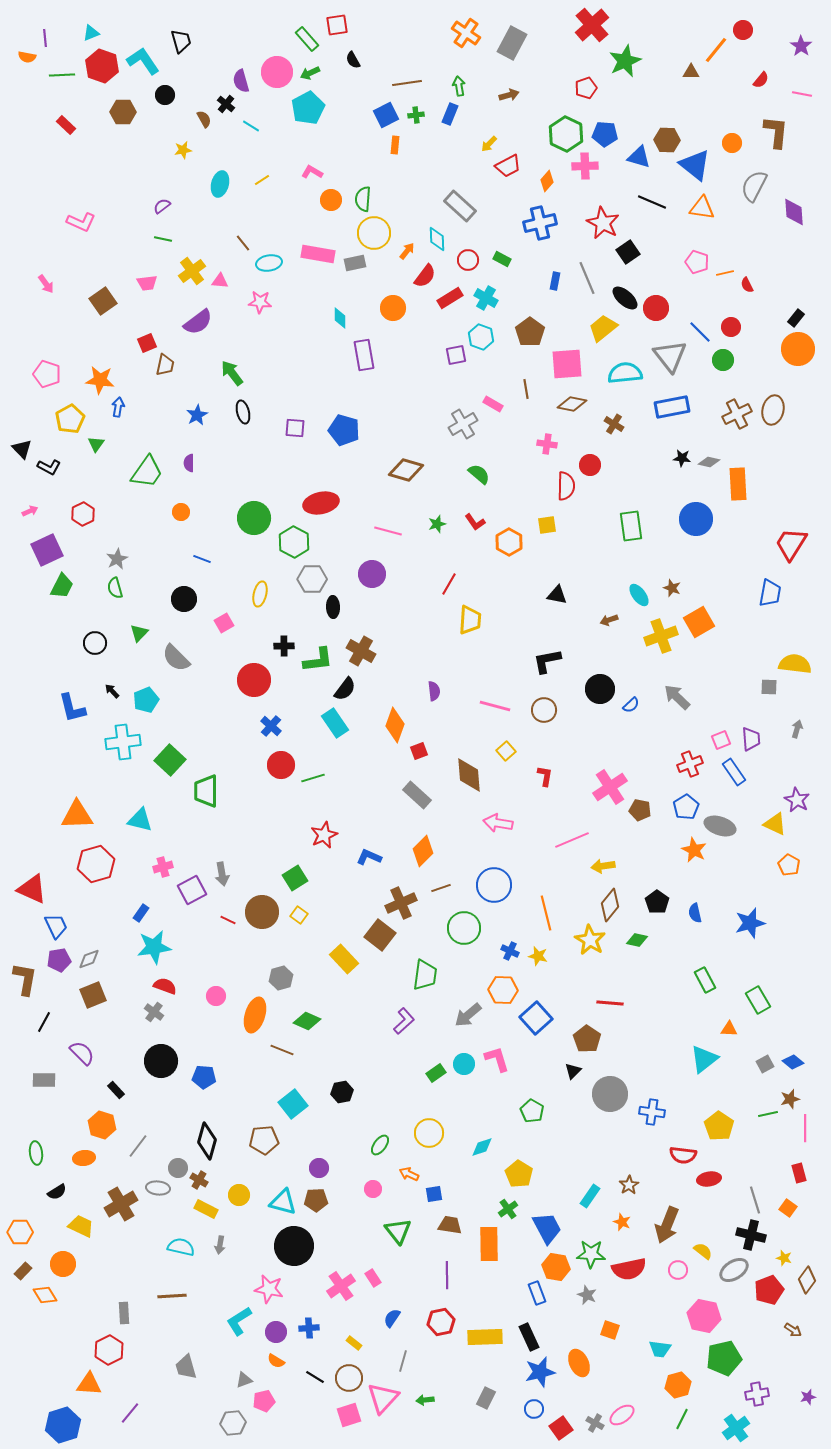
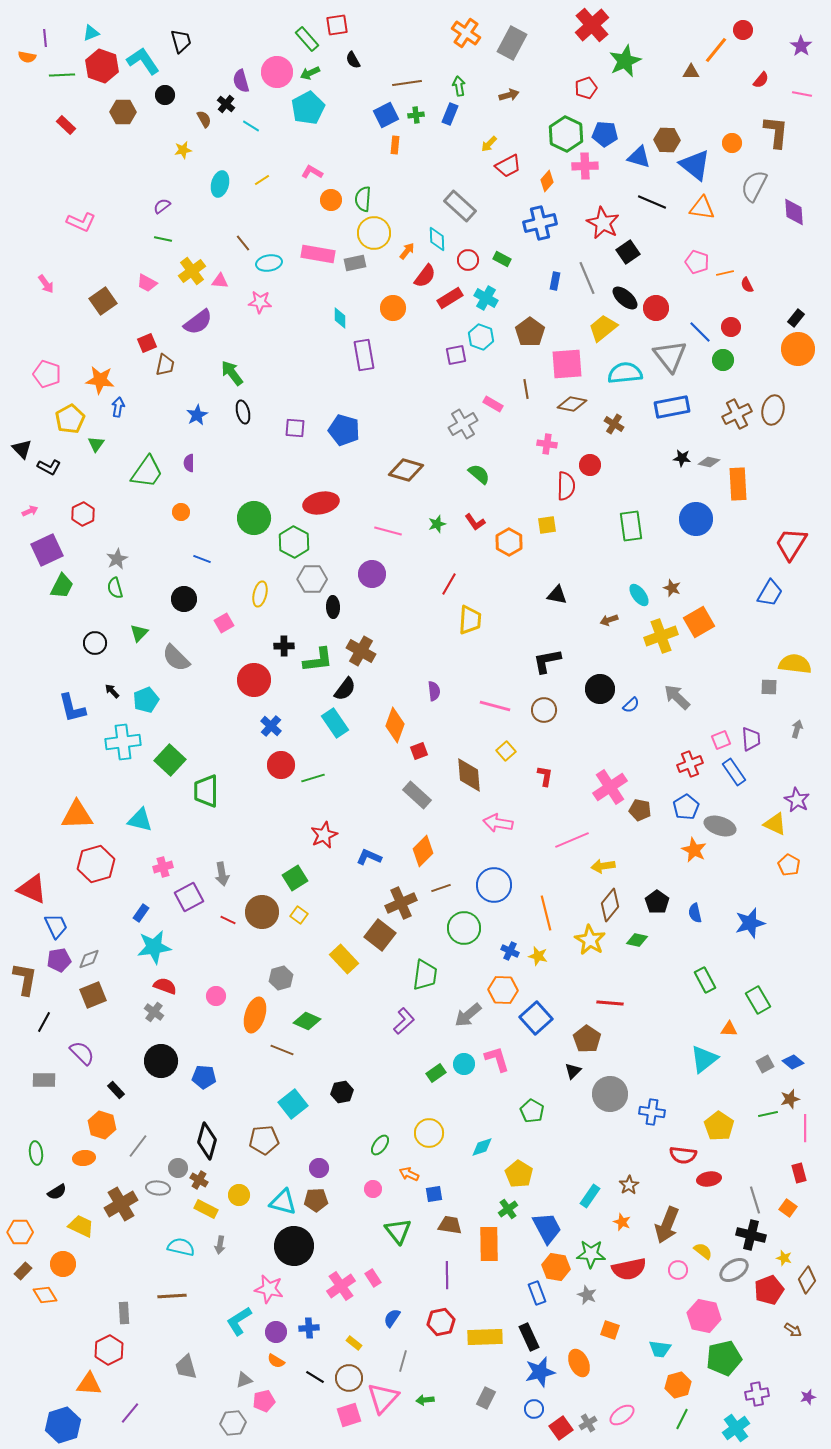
pink trapezoid at (147, 283): rotated 35 degrees clockwise
blue trapezoid at (770, 593): rotated 20 degrees clockwise
purple square at (192, 890): moved 3 px left, 7 px down
gray cross at (595, 1423): moved 7 px left; rotated 30 degrees clockwise
